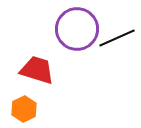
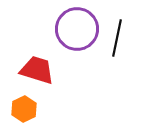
black line: rotated 54 degrees counterclockwise
